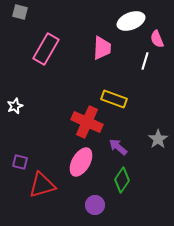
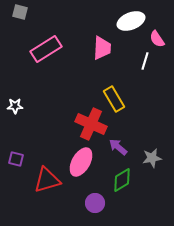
pink semicircle: rotated 12 degrees counterclockwise
pink rectangle: rotated 28 degrees clockwise
yellow rectangle: rotated 40 degrees clockwise
white star: rotated 21 degrees clockwise
red cross: moved 4 px right, 2 px down
gray star: moved 6 px left, 19 px down; rotated 24 degrees clockwise
purple square: moved 4 px left, 3 px up
green diamond: rotated 25 degrees clockwise
red triangle: moved 5 px right, 5 px up
purple circle: moved 2 px up
